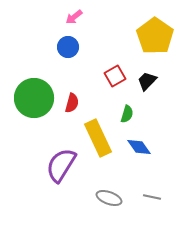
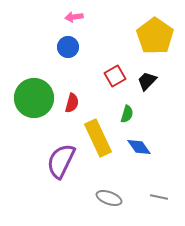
pink arrow: rotated 30 degrees clockwise
purple semicircle: moved 4 px up; rotated 6 degrees counterclockwise
gray line: moved 7 px right
